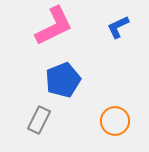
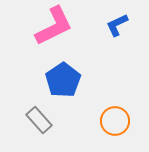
blue L-shape: moved 1 px left, 2 px up
blue pentagon: rotated 12 degrees counterclockwise
gray rectangle: rotated 68 degrees counterclockwise
